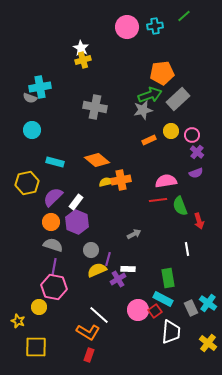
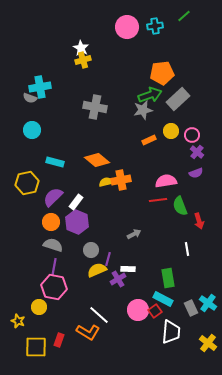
red rectangle at (89, 355): moved 30 px left, 15 px up
